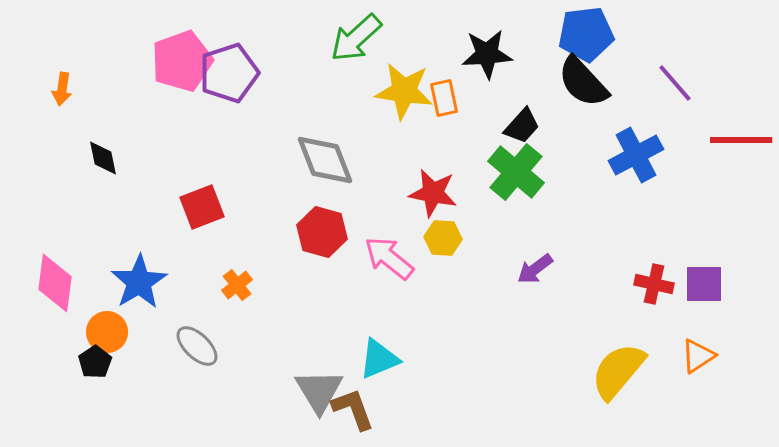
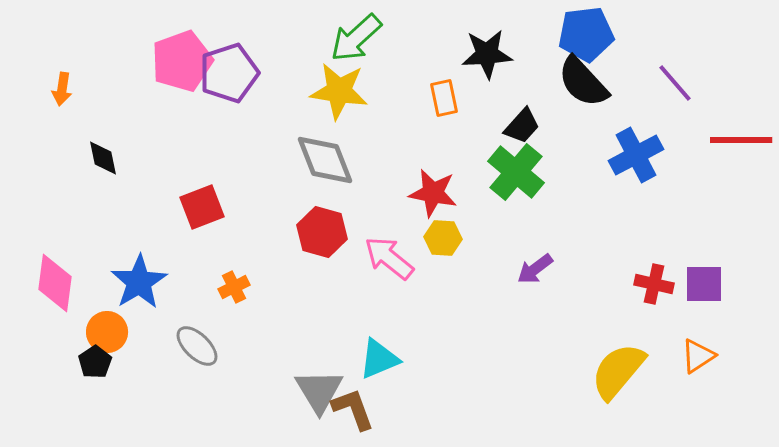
yellow star: moved 65 px left
orange cross: moved 3 px left, 2 px down; rotated 12 degrees clockwise
